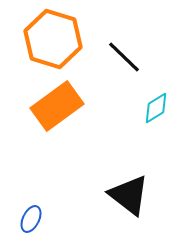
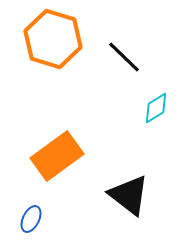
orange rectangle: moved 50 px down
